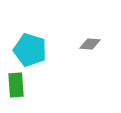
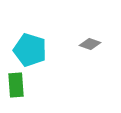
gray diamond: rotated 15 degrees clockwise
